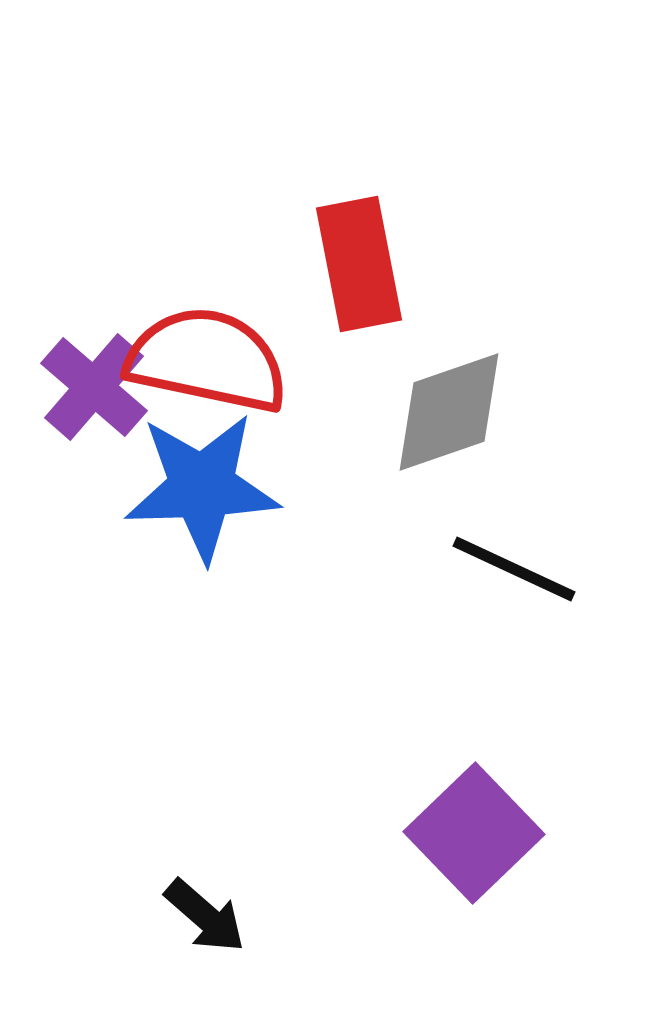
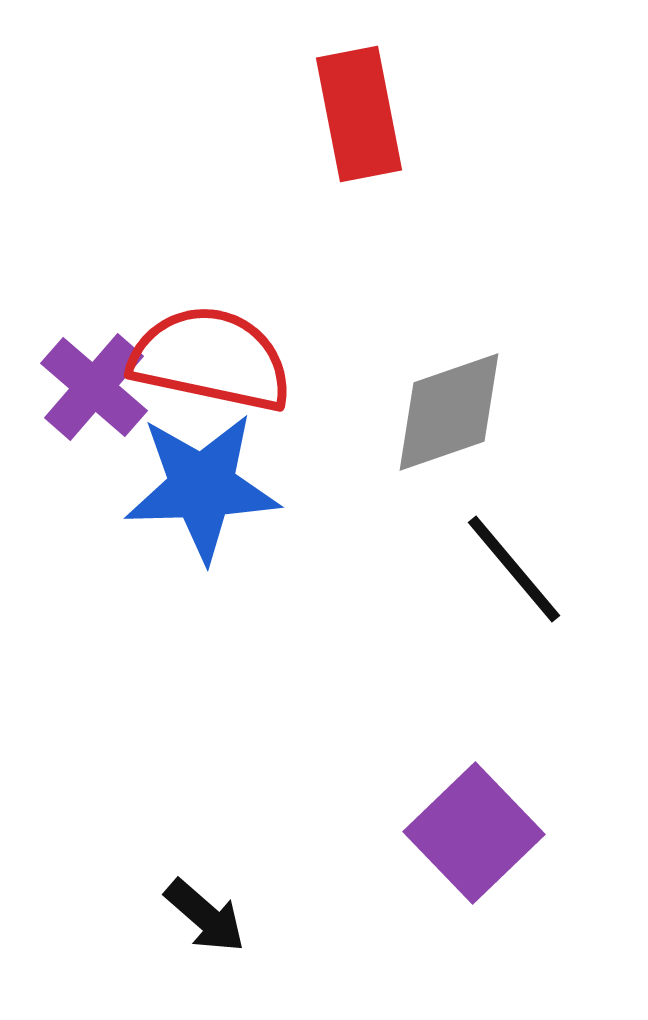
red rectangle: moved 150 px up
red semicircle: moved 4 px right, 1 px up
black line: rotated 25 degrees clockwise
